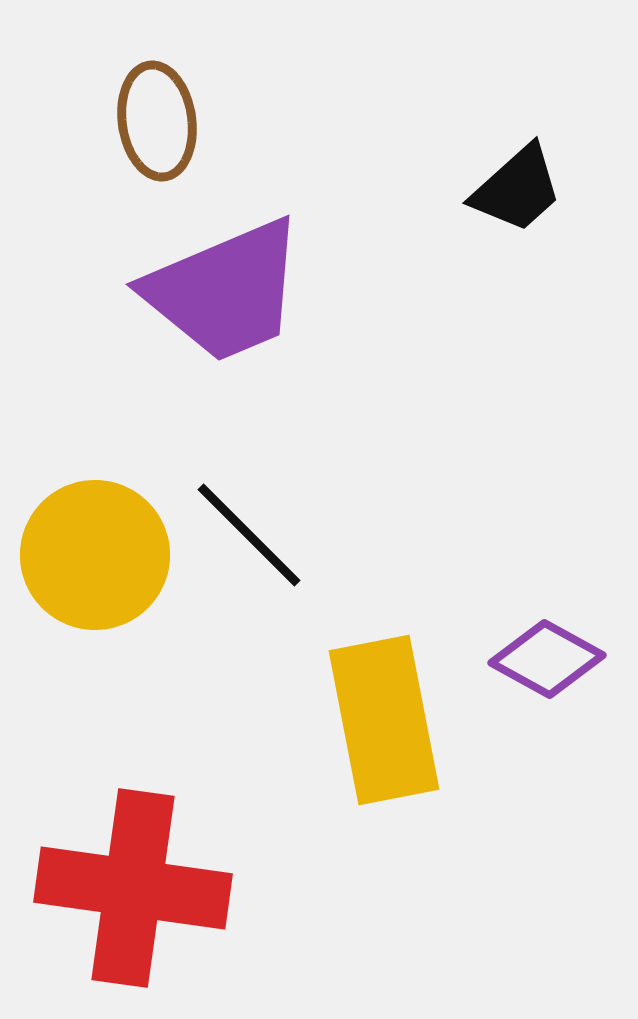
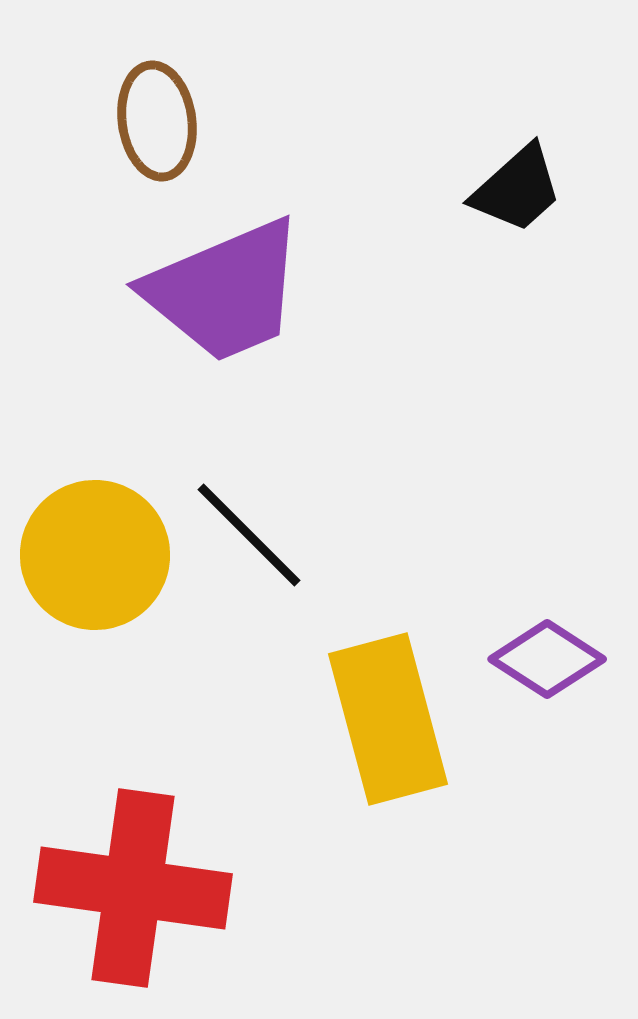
purple diamond: rotated 4 degrees clockwise
yellow rectangle: moved 4 px right, 1 px up; rotated 4 degrees counterclockwise
